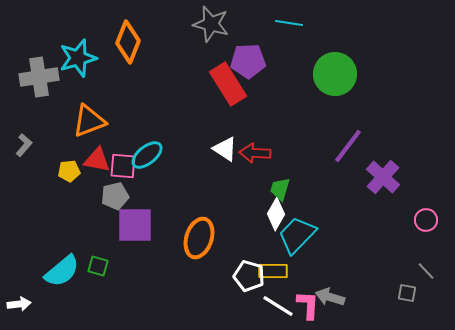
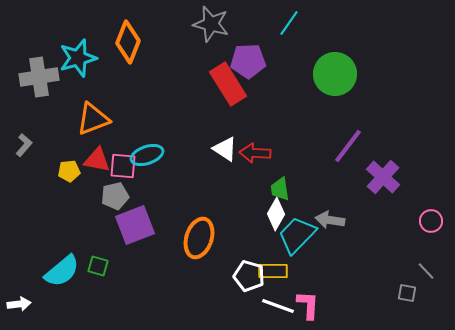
cyan line: rotated 64 degrees counterclockwise
orange triangle: moved 4 px right, 2 px up
cyan ellipse: rotated 20 degrees clockwise
green trapezoid: rotated 25 degrees counterclockwise
pink circle: moved 5 px right, 1 px down
purple square: rotated 21 degrees counterclockwise
gray arrow: moved 77 px up; rotated 8 degrees counterclockwise
white line: rotated 12 degrees counterclockwise
